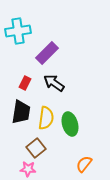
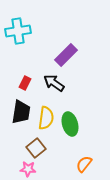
purple rectangle: moved 19 px right, 2 px down
